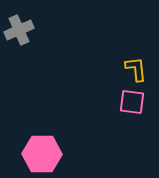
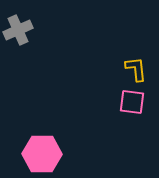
gray cross: moved 1 px left
